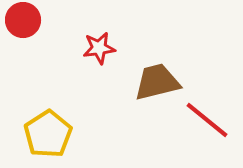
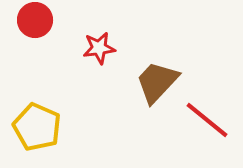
red circle: moved 12 px right
brown trapezoid: rotated 33 degrees counterclockwise
yellow pentagon: moved 11 px left, 7 px up; rotated 15 degrees counterclockwise
